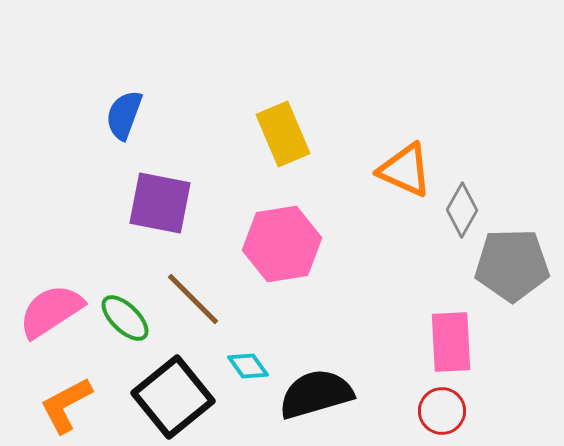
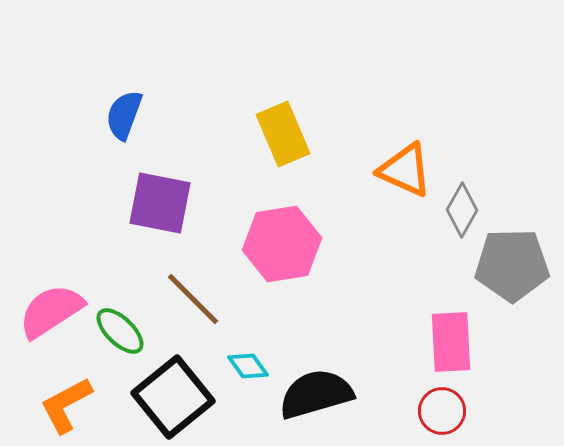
green ellipse: moved 5 px left, 13 px down
